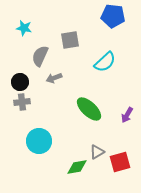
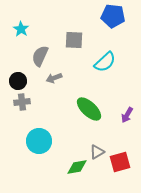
cyan star: moved 3 px left, 1 px down; rotated 21 degrees clockwise
gray square: moved 4 px right; rotated 12 degrees clockwise
black circle: moved 2 px left, 1 px up
